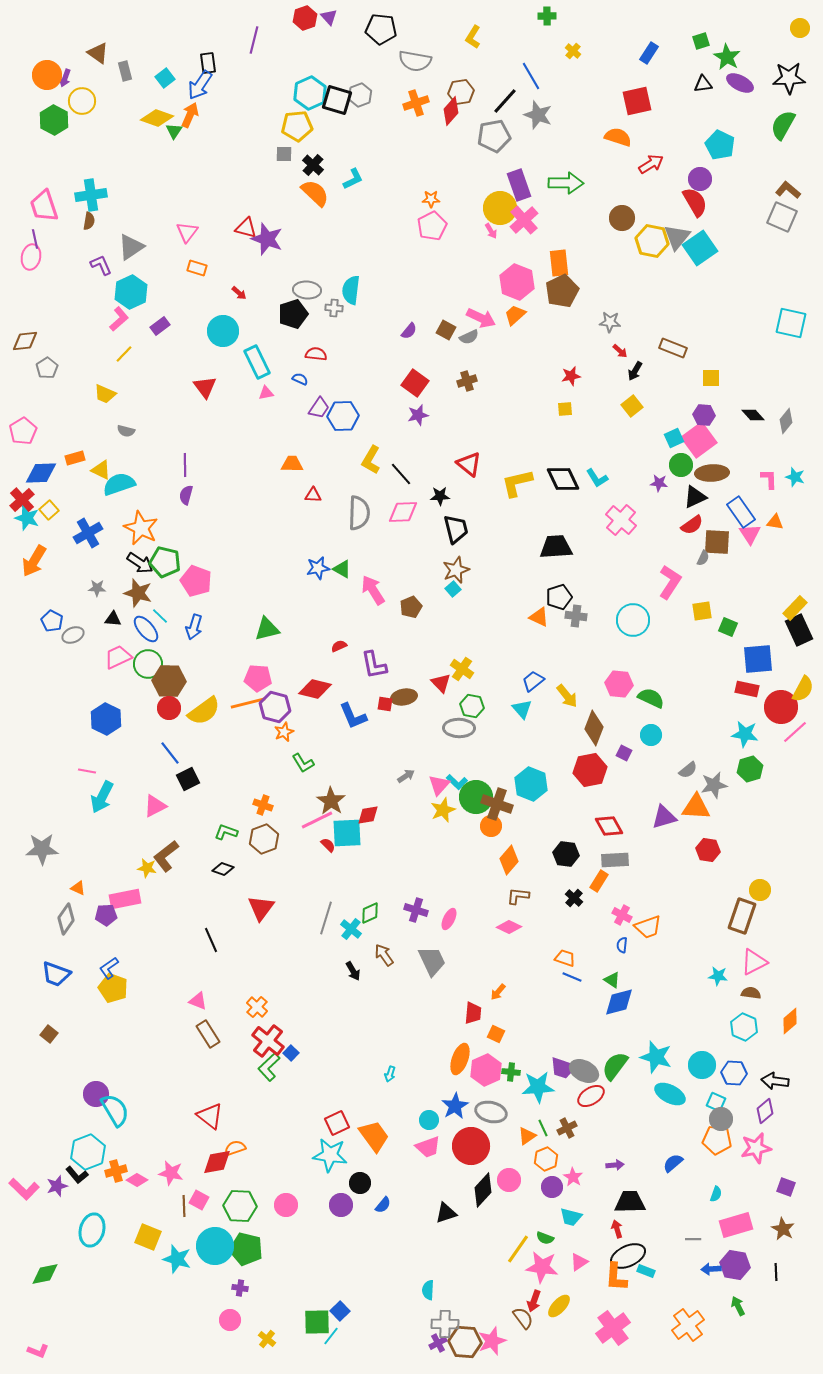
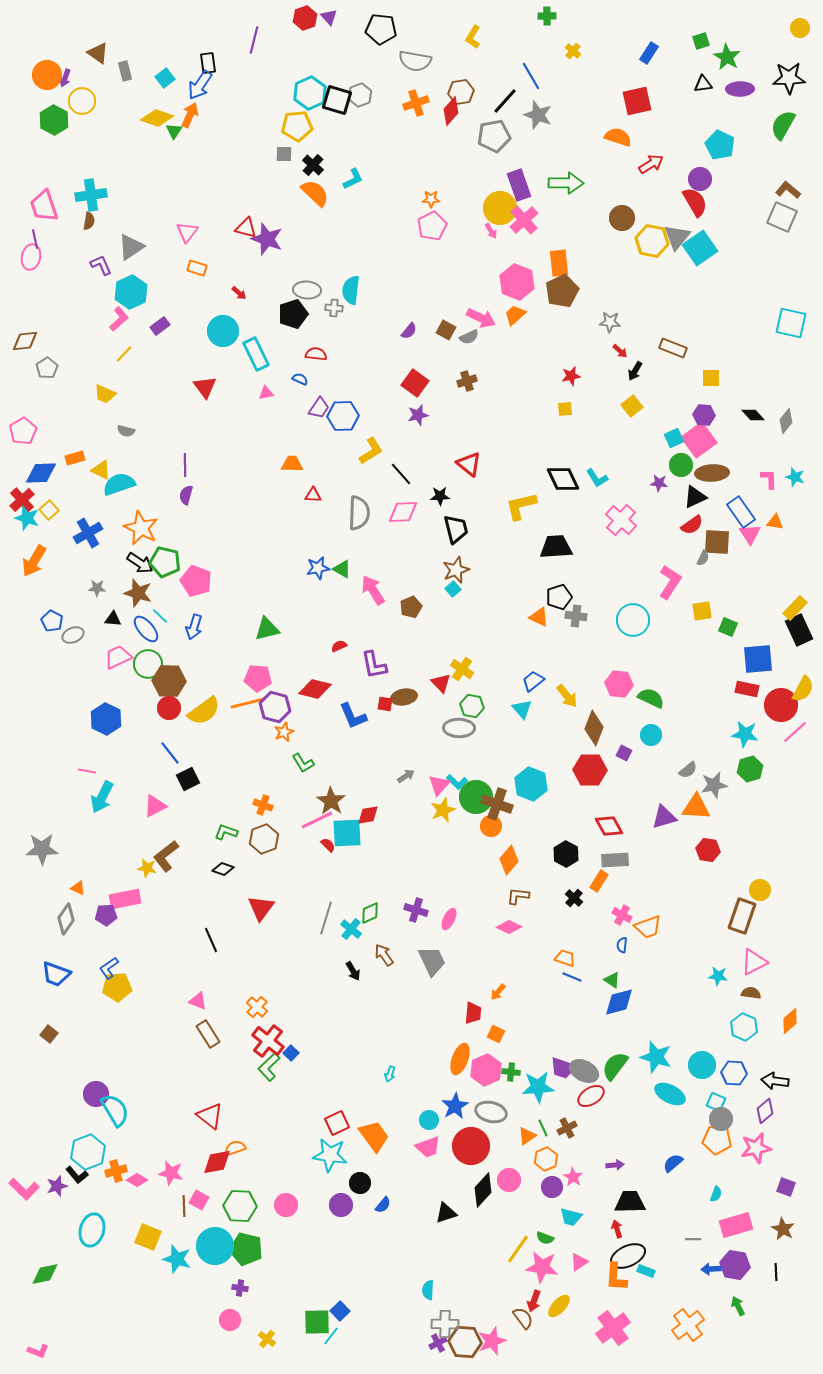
purple ellipse at (740, 83): moved 6 px down; rotated 28 degrees counterclockwise
cyan rectangle at (257, 362): moved 1 px left, 8 px up
yellow L-shape at (371, 460): moved 9 px up; rotated 152 degrees counterclockwise
yellow L-shape at (517, 483): moved 4 px right, 23 px down
red circle at (781, 707): moved 2 px up
red hexagon at (590, 770): rotated 12 degrees clockwise
black hexagon at (566, 854): rotated 20 degrees clockwise
yellow pentagon at (113, 988): moved 4 px right, 1 px up; rotated 24 degrees counterclockwise
